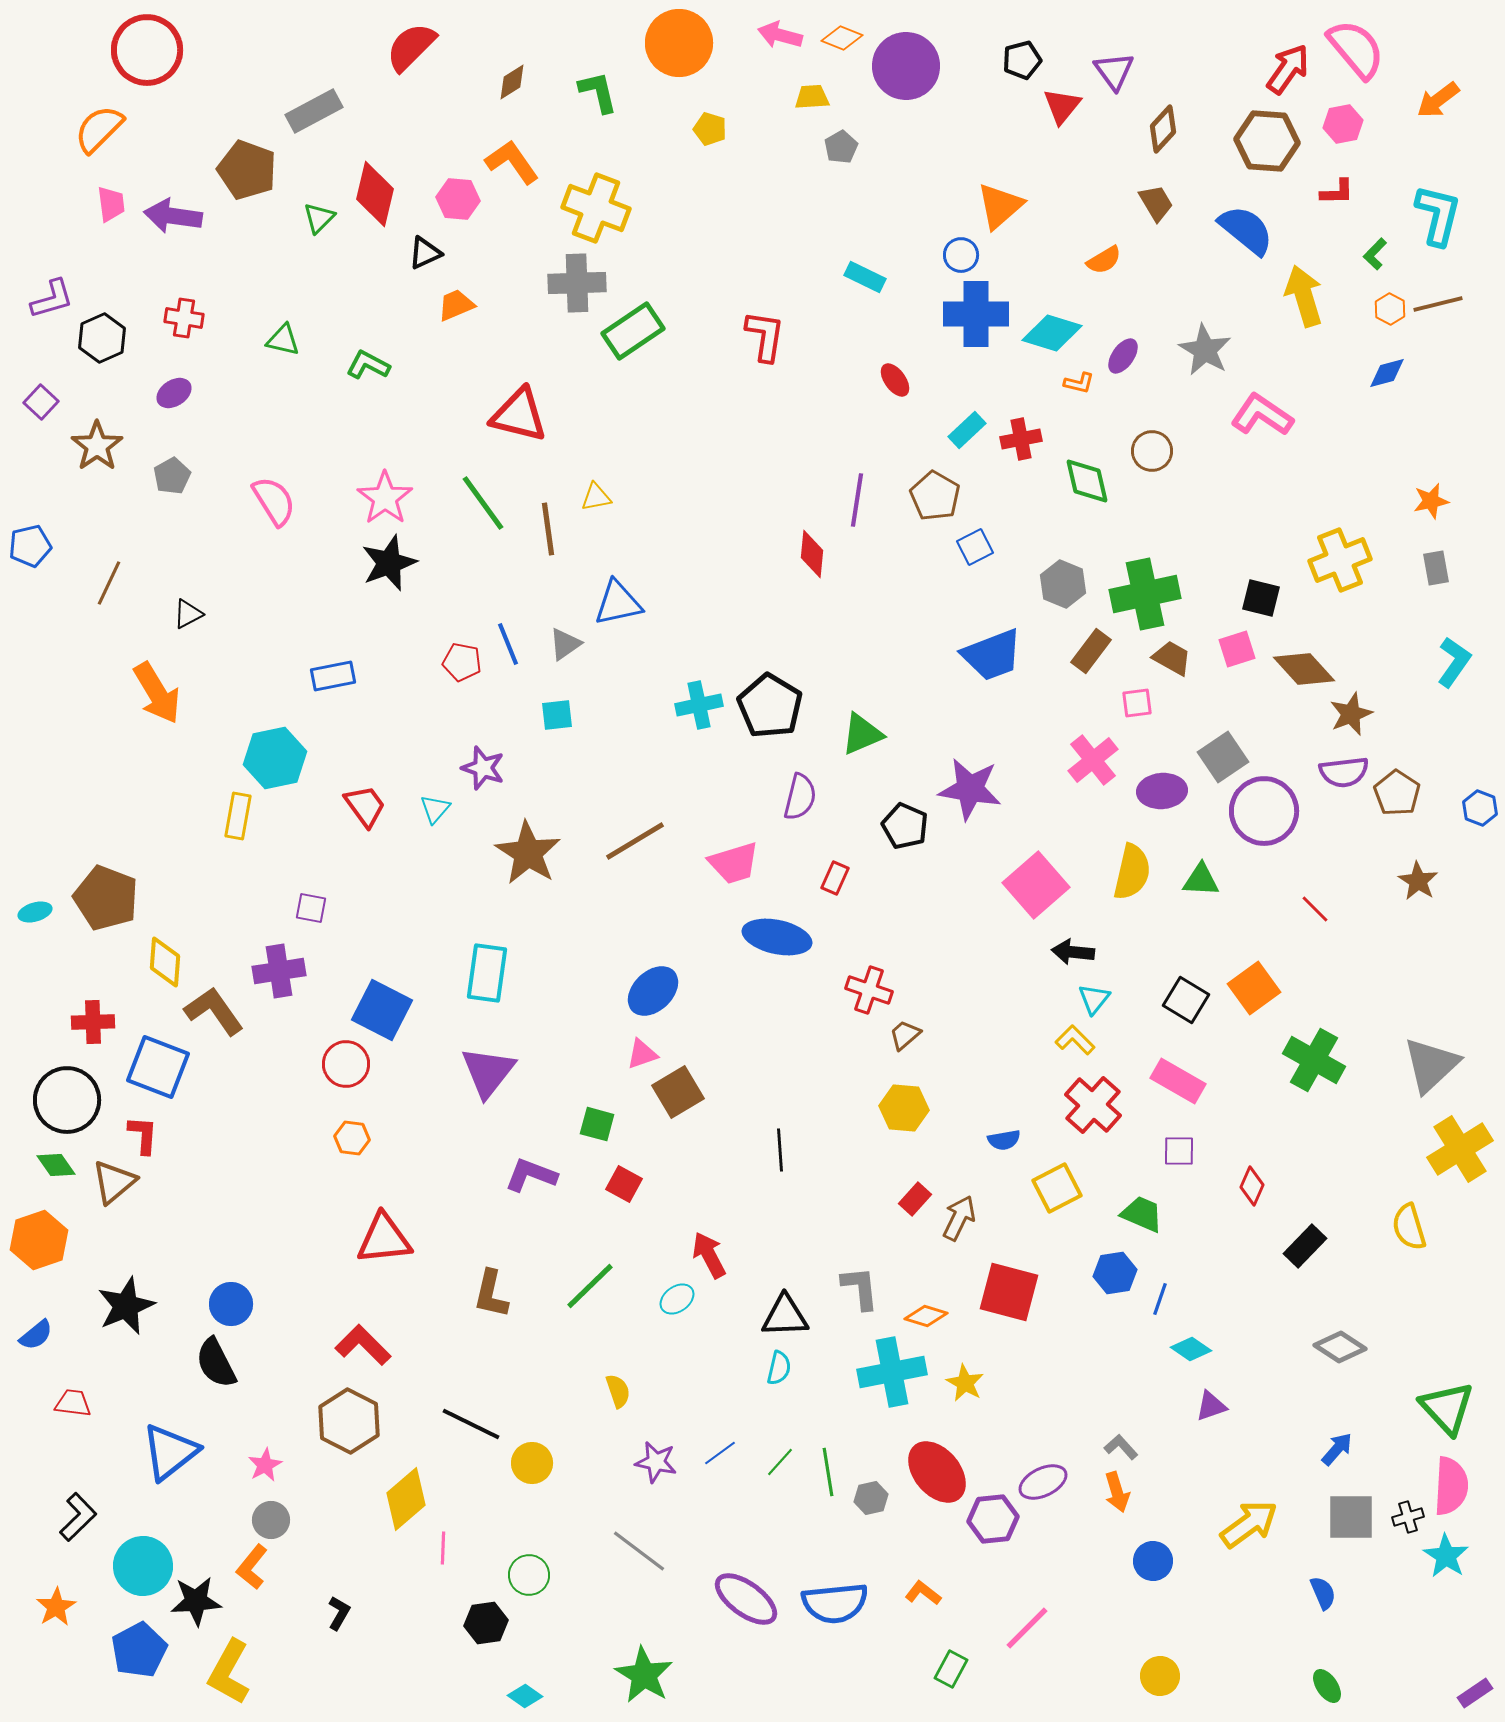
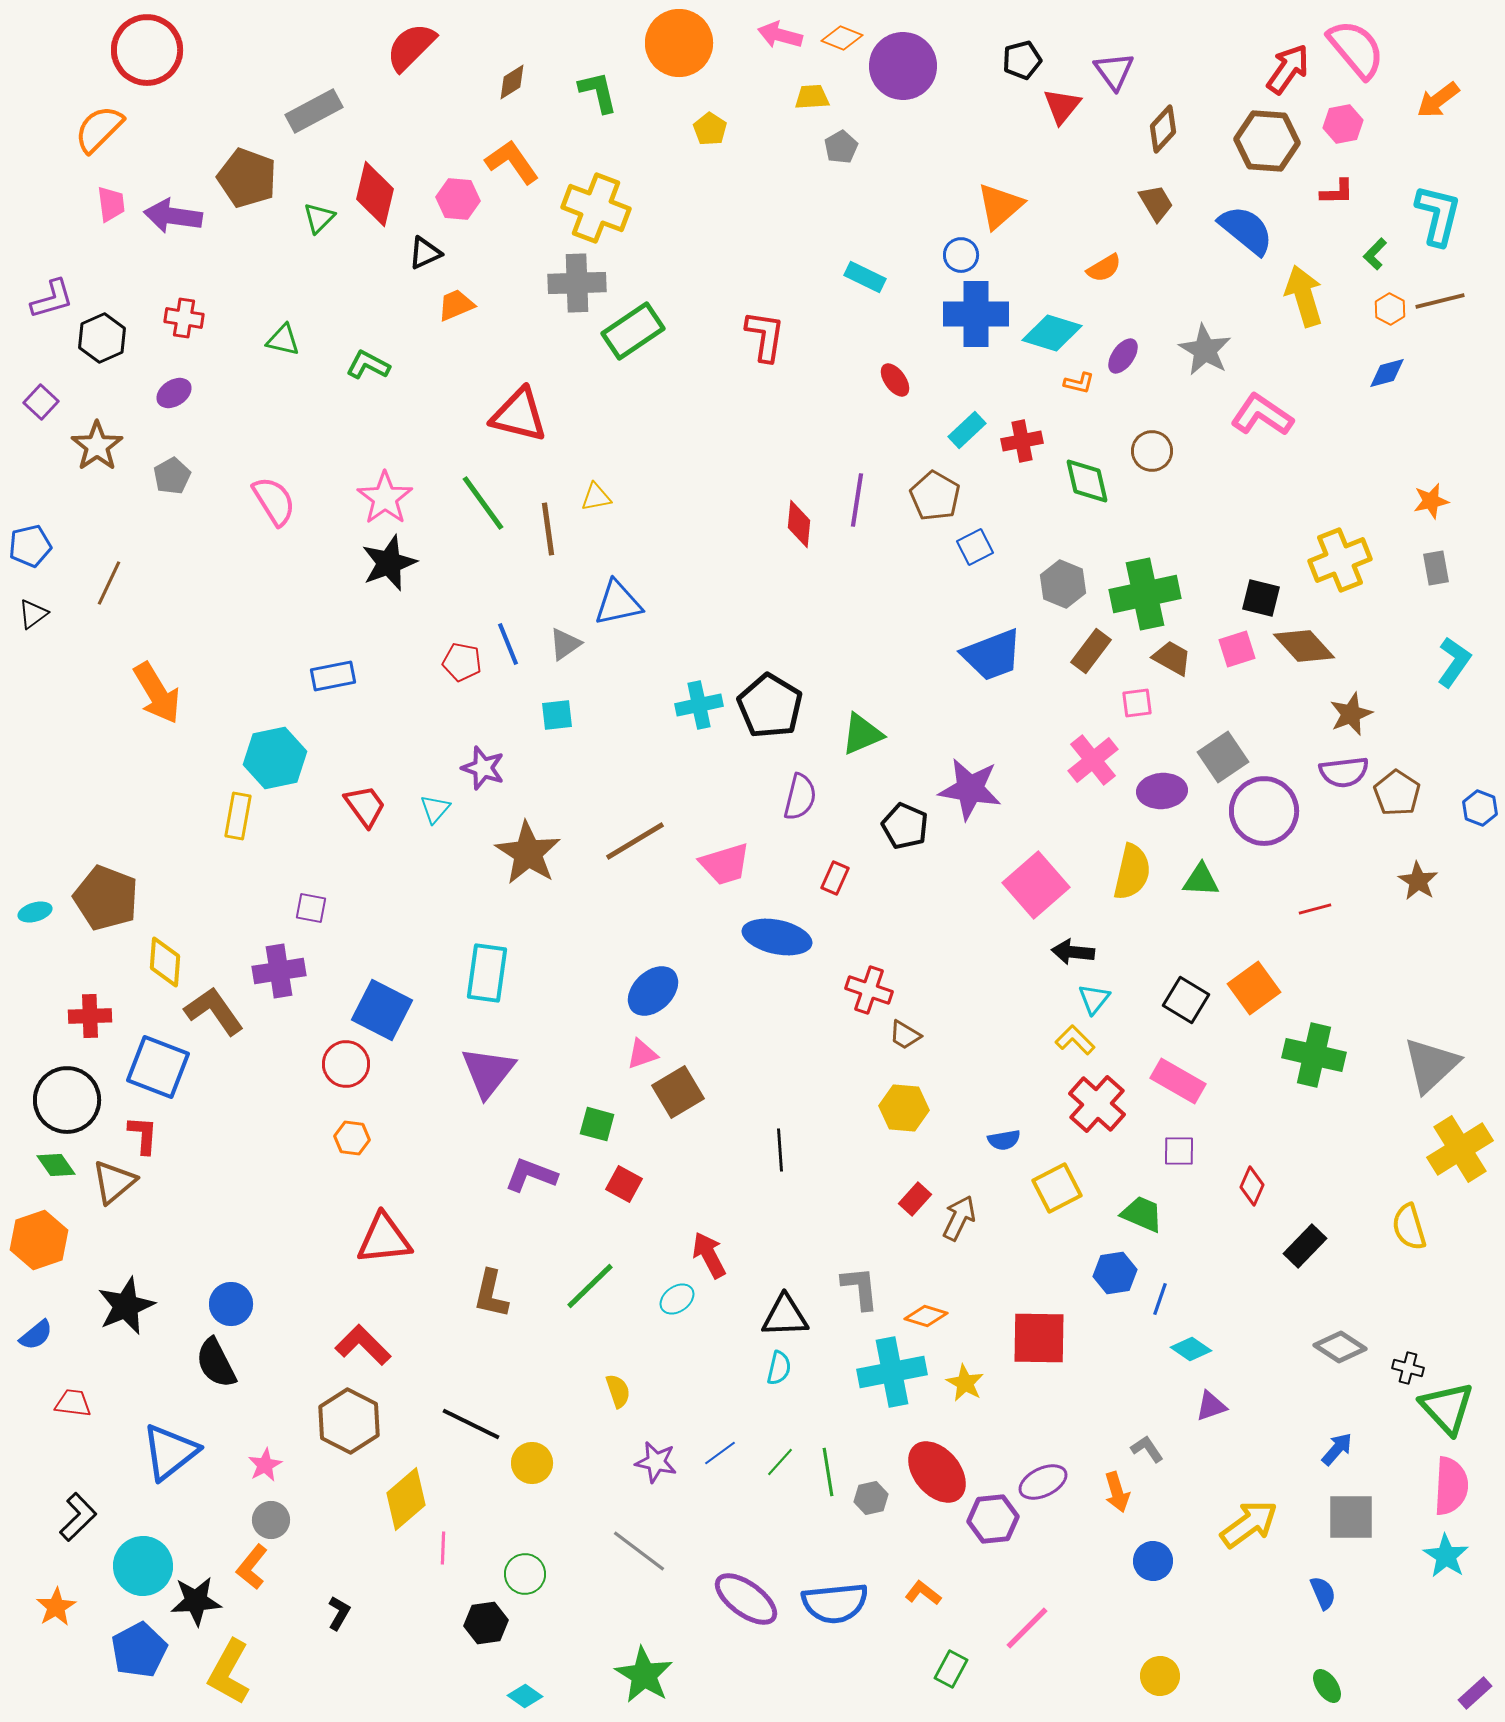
purple circle at (906, 66): moved 3 px left
yellow pentagon at (710, 129): rotated 16 degrees clockwise
brown pentagon at (247, 170): moved 8 px down
orange semicircle at (1104, 260): moved 8 px down
brown line at (1438, 304): moved 2 px right, 3 px up
red cross at (1021, 439): moved 1 px right, 2 px down
red diamond at (812, 554): moved 13 px left, 30 px up
black triangle at (188, 614): moved 155 px left; rotated 8 degrees counterclockwise
brown diamond at (1304, 669): moved 23 px up
pink trapezoid at (734, 863): moved 9 px left, 1 px down
red line at (1315, 909): rotated 60 degrees counterclockwise
red cross at (93, 1022): moved 3 px left, 6 px up
brown trapezoid at (905, 1035): rotated 108 degrees counterclockwise
green cross at (1314, 1060): moved 5 px up; rotated 16 degrees counterclockwise
red cross at (1093, 1105): moved 4 px right, 1 px up
red square at (1009, 1292): moved 30 px right, 46 px down; rotated 14 degrees counterclockwise
gray L-shape at (1121, 1447): moved 26 px right, 2 px down; rotated 8 degrees clockwise
black cross at (1408, 1517): moved 149 px up; rotated 32 degrees clockwise
green circle at (529, 1575): moved 4 px left, 1 px up
purple rectangle at (1475, 1693): rotated 8 degrees counterclockwise
